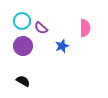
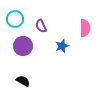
cyan circle: moved 7 px left, 2 px up
purple semicircle: moved 2 px up; rotated 24 degrees clockwise
